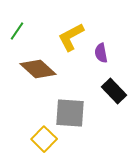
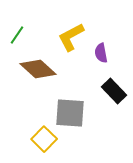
green line: moved 4 px down
